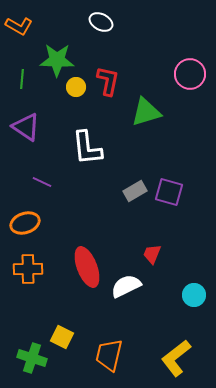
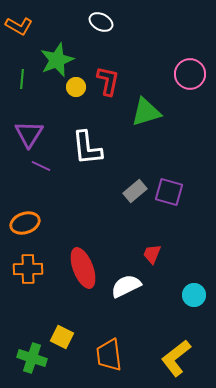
green star: rotated 24 degrees counterclockwise
purple triangle: moved 3 px right, 7 px down; rotated 28 degrees clockwise
purple line: moved 1 px left, 16 px up
gray rectangle: rotated 10 degrees counterclockwise
red ellipse: moved 4 px left, 1 px down
orange trapezoid: rotated 20 degrees counterclockwise
